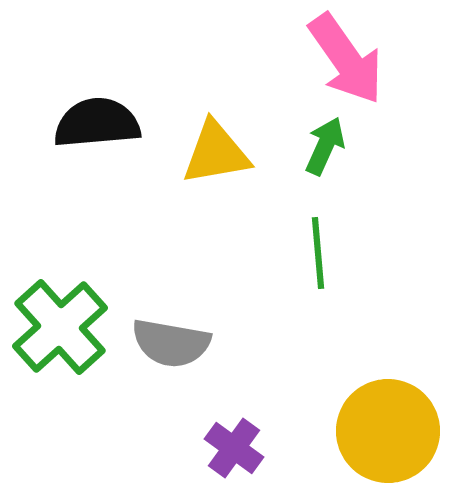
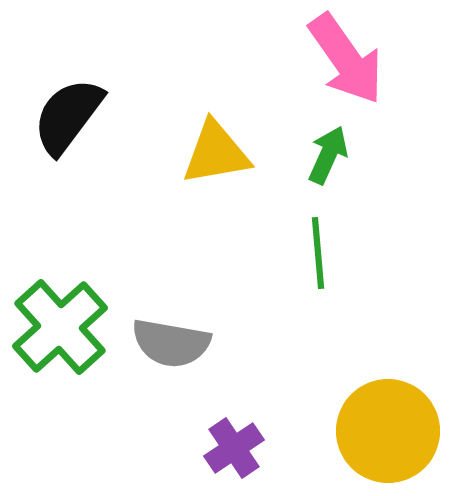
black semicircle: moved 29 px left, 7 px up; rotated 48 degrees counterclockwise
green arrow: moved 3 px right, 9 px down
purple cross: rotated 20 degrees clockwise
